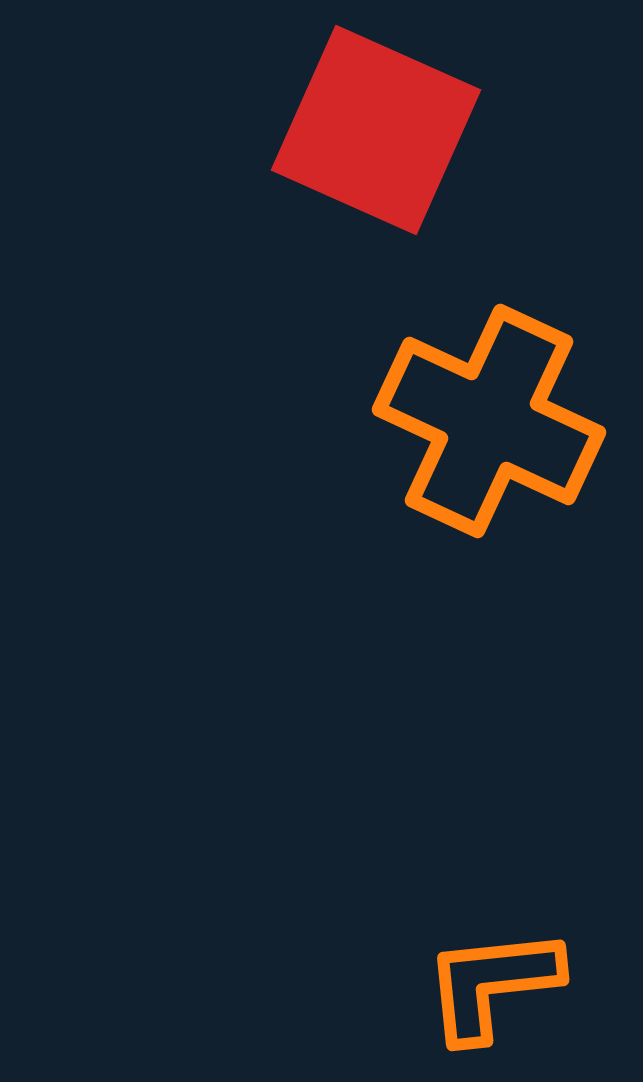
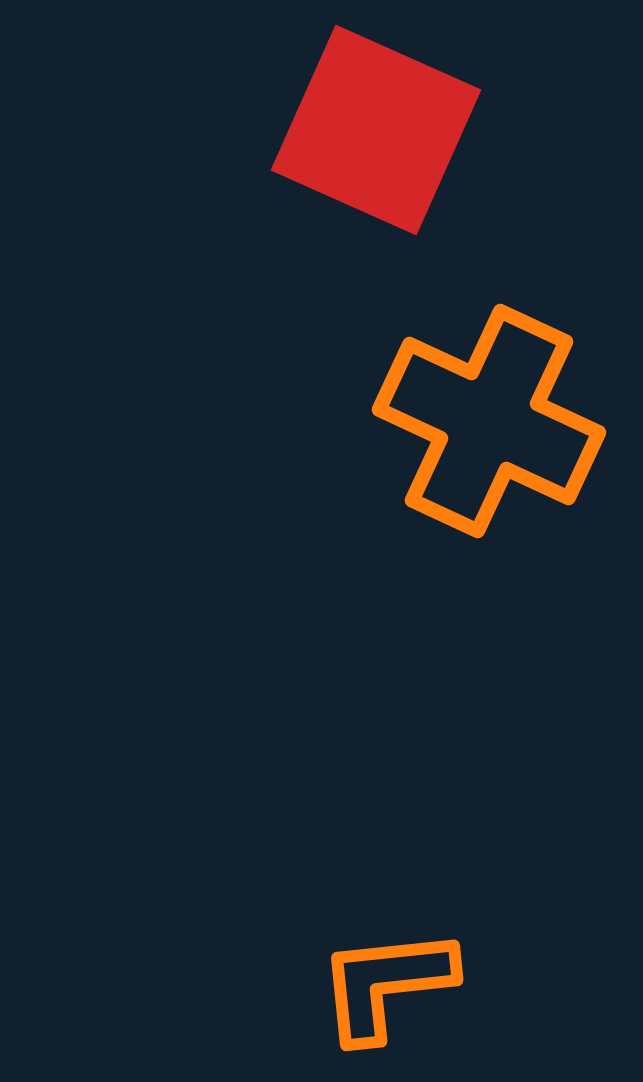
orange L-shape: moved 106 px left
